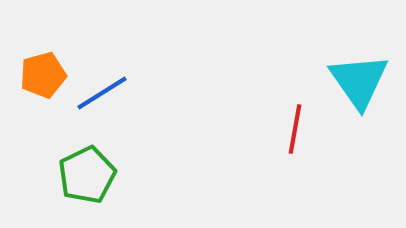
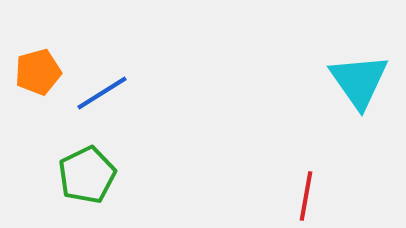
orange pentagon: moved 5 px left, 3 px up
red line: moved 11 px right, 67 px down
